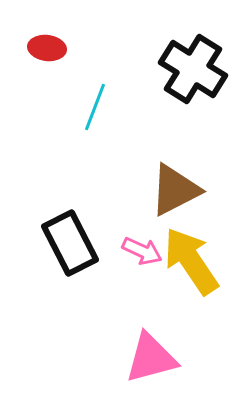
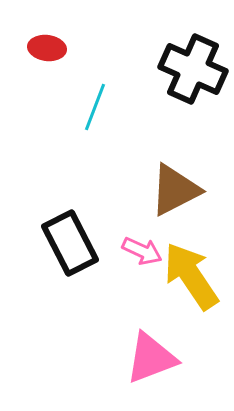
black cross: rotated 8 degrees counterclockwise
yellow arrow: moved 15 px down
pink triangle: rotated 6 degrees counterclockwise
